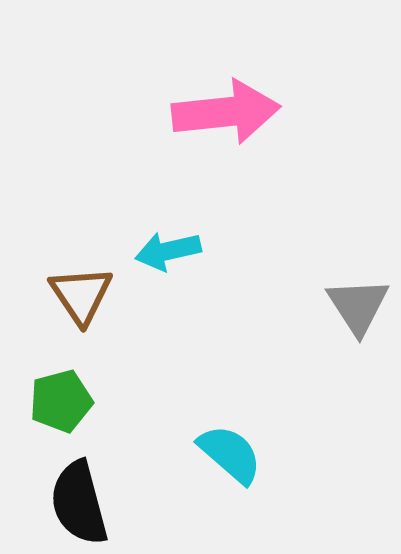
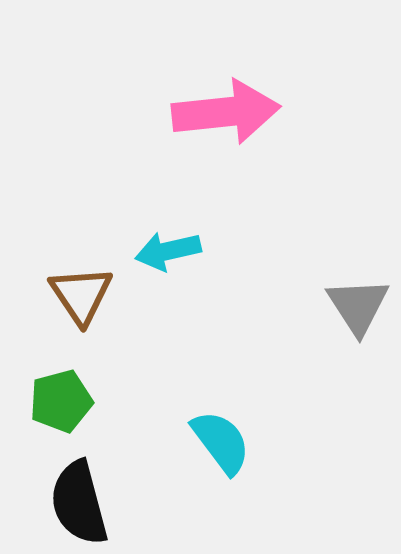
cyan semicircle: moved 9 px left, 12 px up; rotated 12 degrees clockwise
